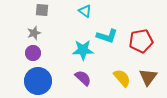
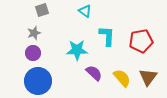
gray square: rotated 24 degrees counterclockwise
cyan L-shape: rotated 105 degrees counterclockwise
cyan star: moved 6 px left
purple semicircle: moved 11 px right, 5 px up
